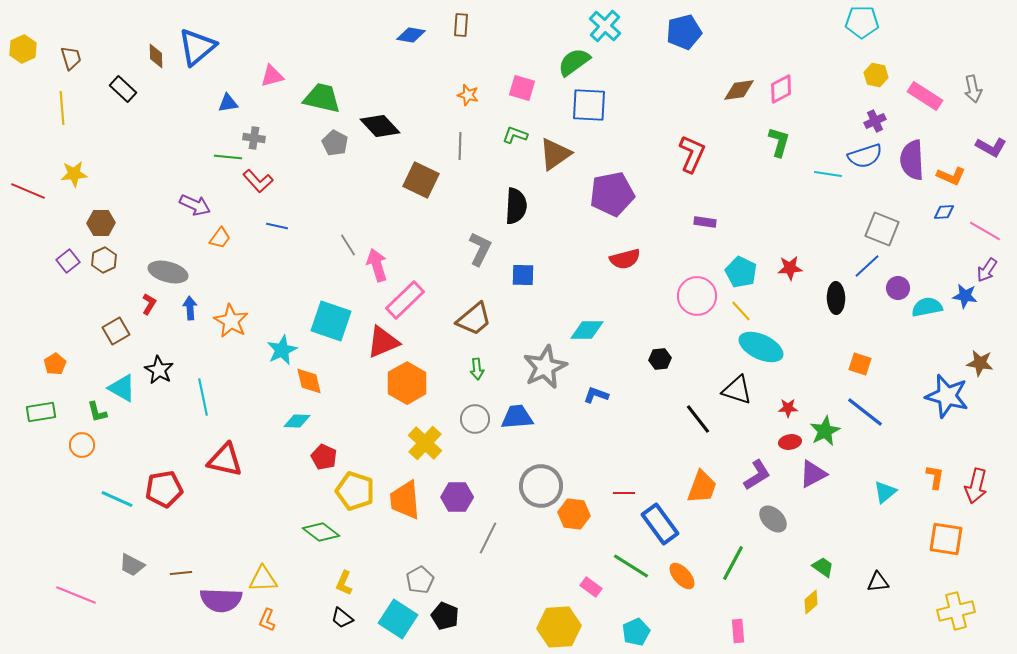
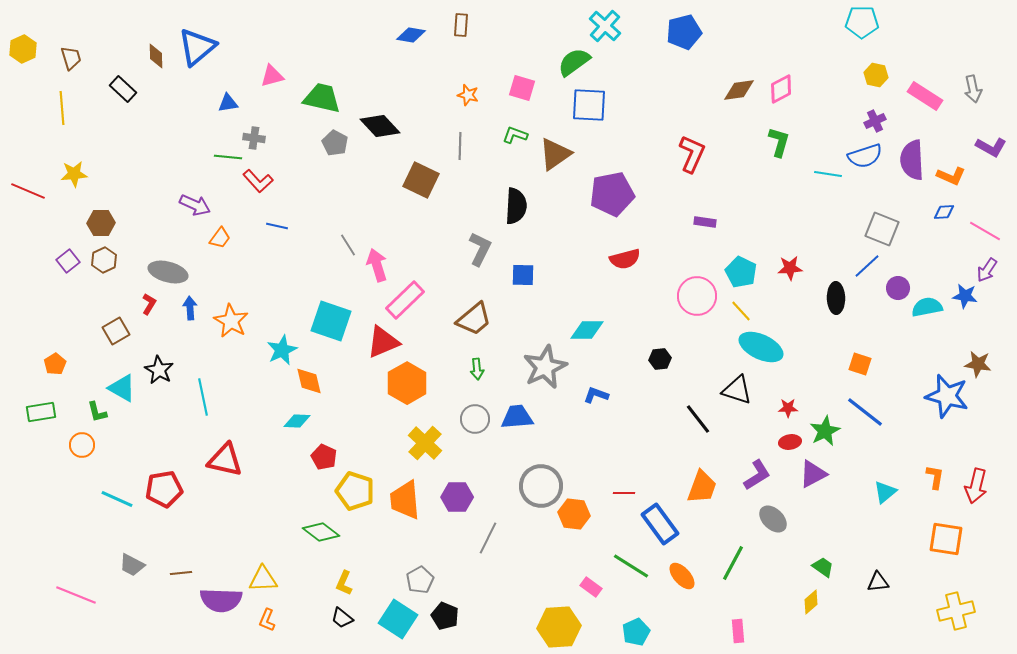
brown star at (980, 363): moved 2 px left, 1 px down
